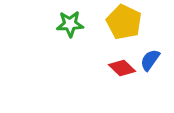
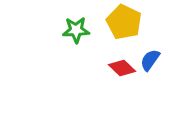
green star: moved 6 px right, 6 px down
